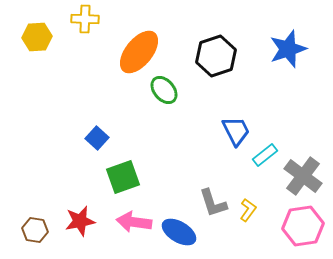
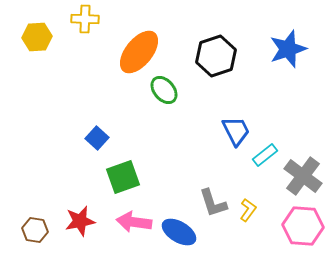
pink hexagon: rotated 12 degrees clockwise
